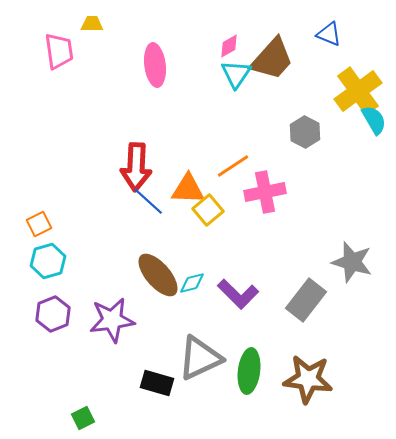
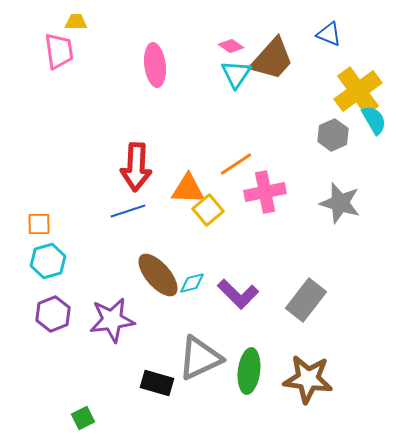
yellow trapezoid: moved 16 px left, 2 px up
pink diamond: moved 2 px right; rotated 65 degrees clockwise
gray hexagon: moved 28 px right, 3 px down; rotated 8 degrees clockwise
orange line: moved 3 px right, 2 px up
blue line: moved 20 px left, 10 px down; rotated 60 degrees counterclockwise
orange square: rotated 25 degrees clockwise
gray star: moved 12 px left, 59 px up
